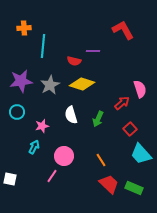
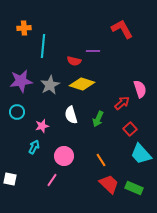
red L-shape: moved 1 px left, 1 px up
pink line: moved 4 px down
